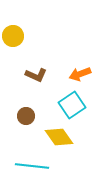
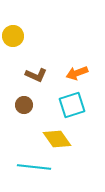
orange arrow: moved 3 px left, 1 px up
cyan square: rotated 16 degrees clockwise
brown circle: moved 2 px left, 11 px up
yellow diamond: moved 2 px left, 2 px down
cyan line: moved 2 px right, 1 px down
